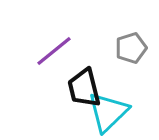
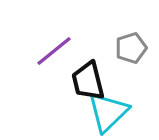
black trapezoid: moved 4 px right, 7 px up
